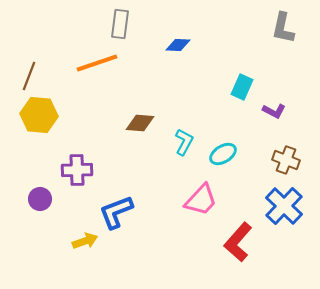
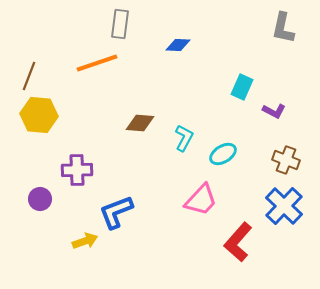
cyan L-shape: moved 4 px up
